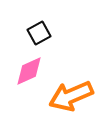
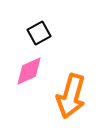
orange arrow: rotated 51 degrees counterclockwise
